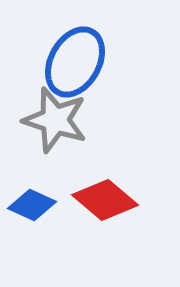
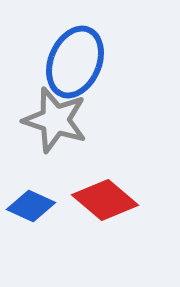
blue ellipse: rotated 6 degrees counterclockwise
blue diamond: moved 1 px left, 1 px down
